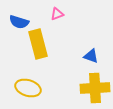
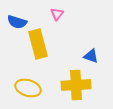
pink triangle: rotated 32 degrees counterclockwise
blue semicircle: moved 2 px left
yellow cross: moved 19 px left, 3 px up
